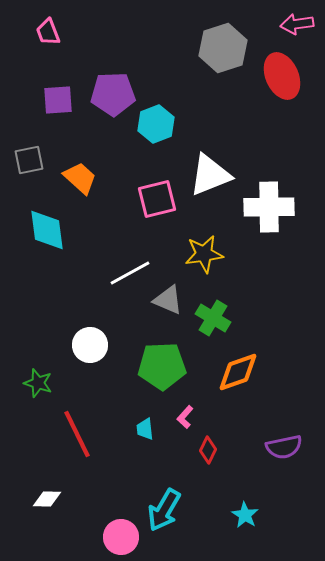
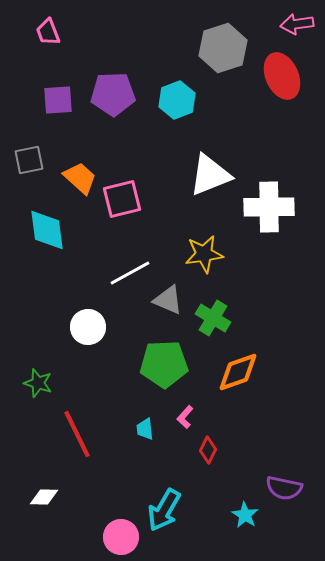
cyan hexagon: moved 21 px right, 24 px up
pink square: moved 35 px left
white circle: moved 2 px left, 18 px up
green pentagon: moved 2 px right, 2 px up
purple semicircle: moved 41 px down; rotated 24 degrees clockwise
white diamond: moved 3 px left, 2 px up
